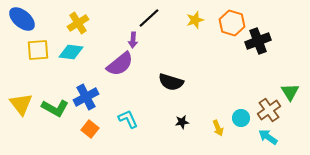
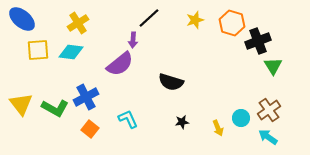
green triangle: moved 17 px left, 26 px up
